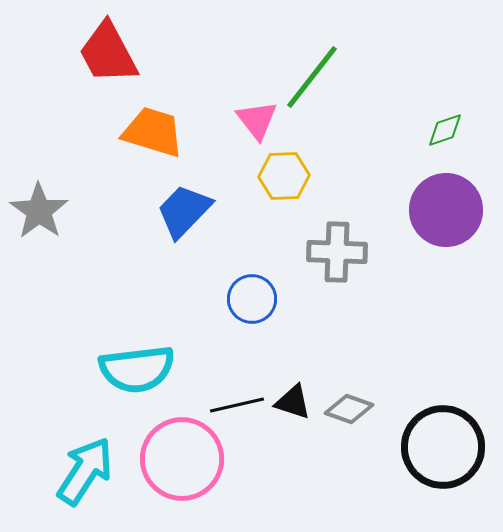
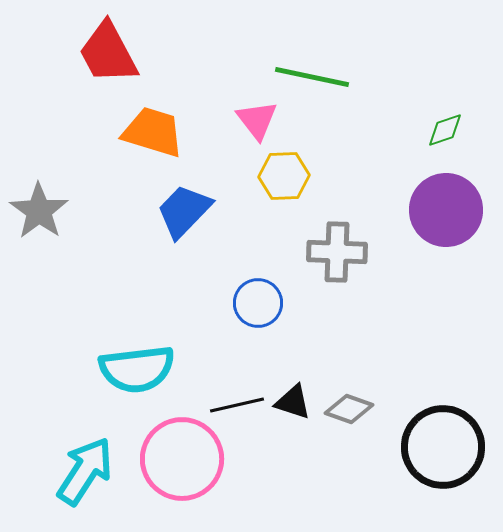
green line: rotated 64 degrees clockwise
blue circle: moved 6 px right, 4 px down
